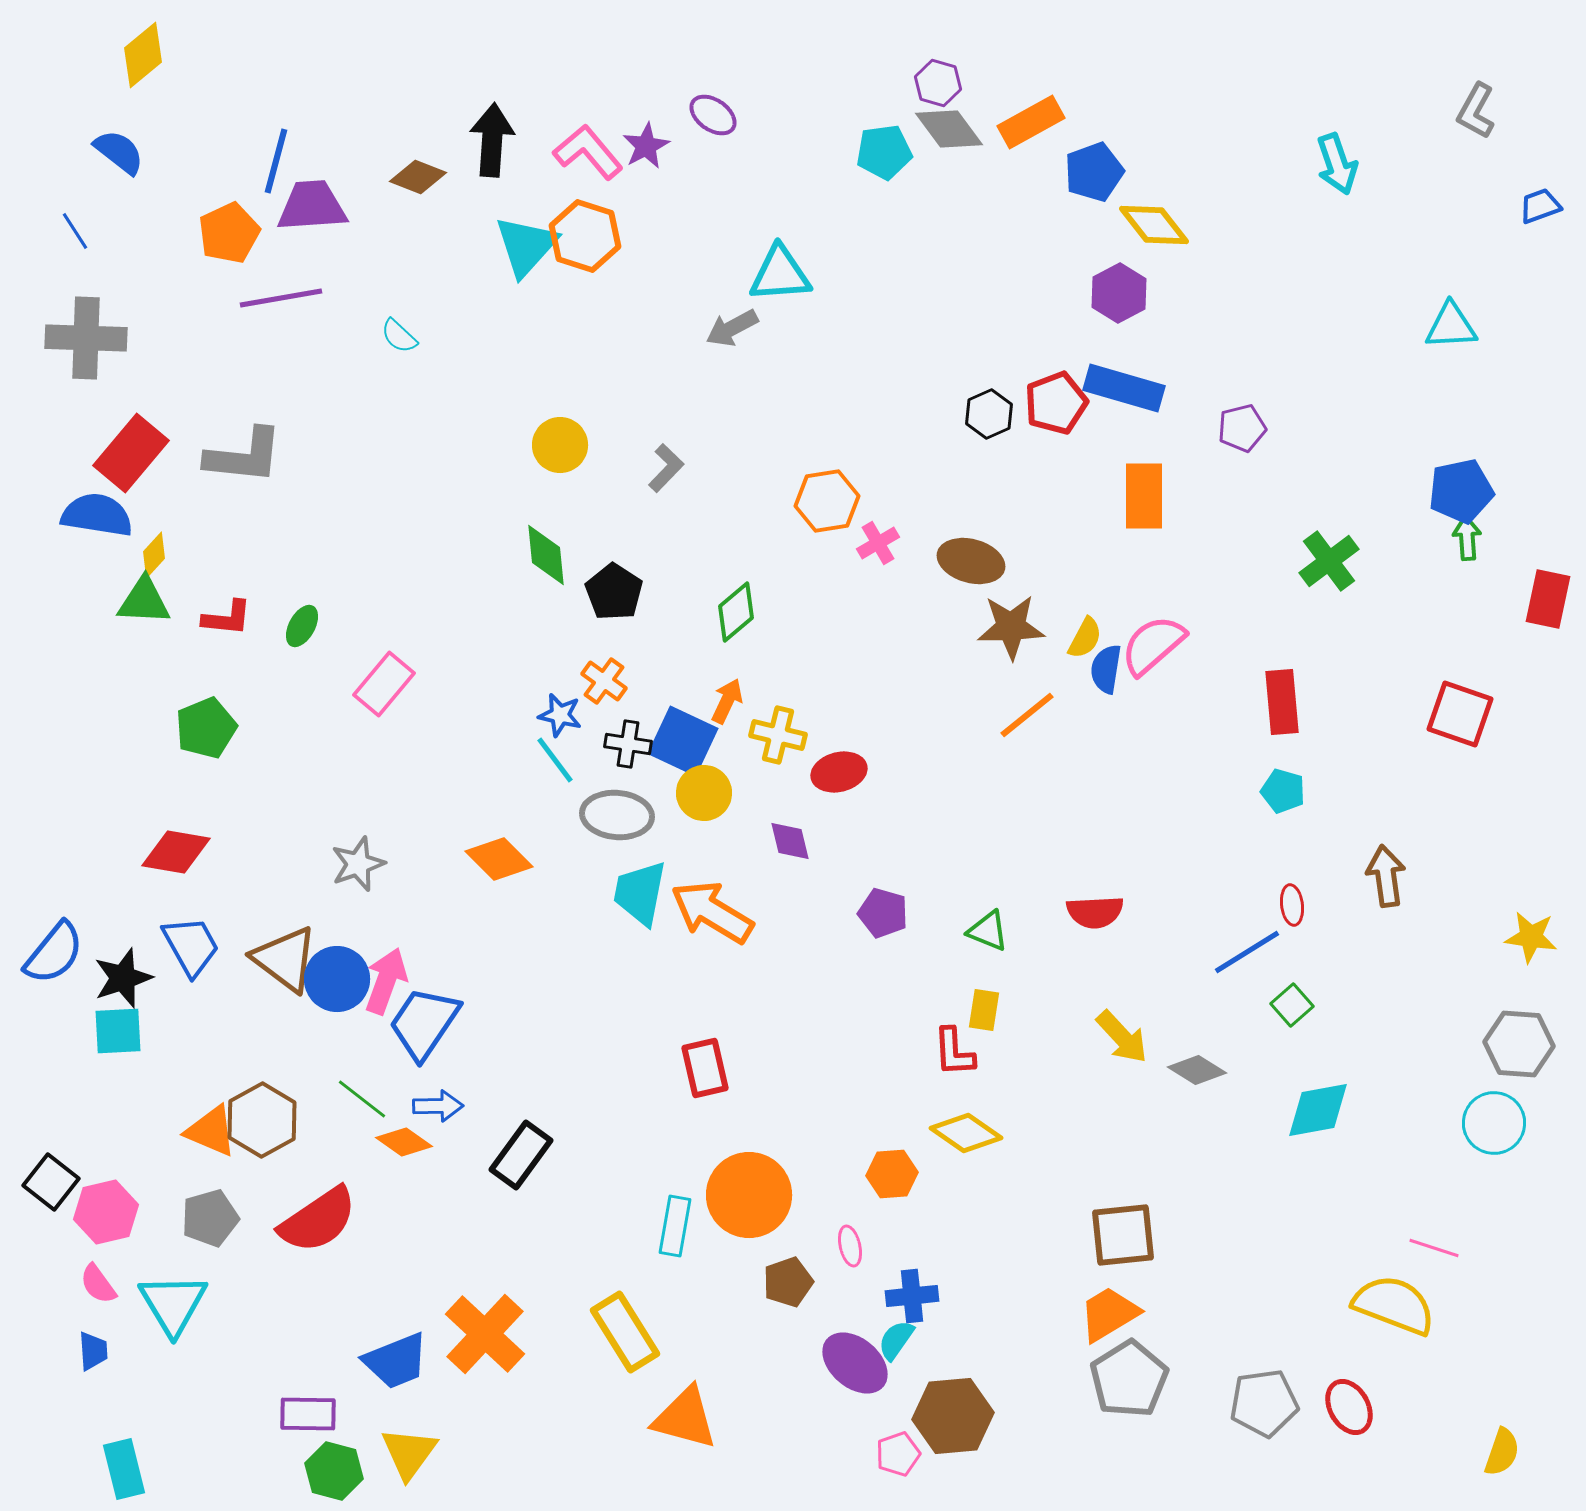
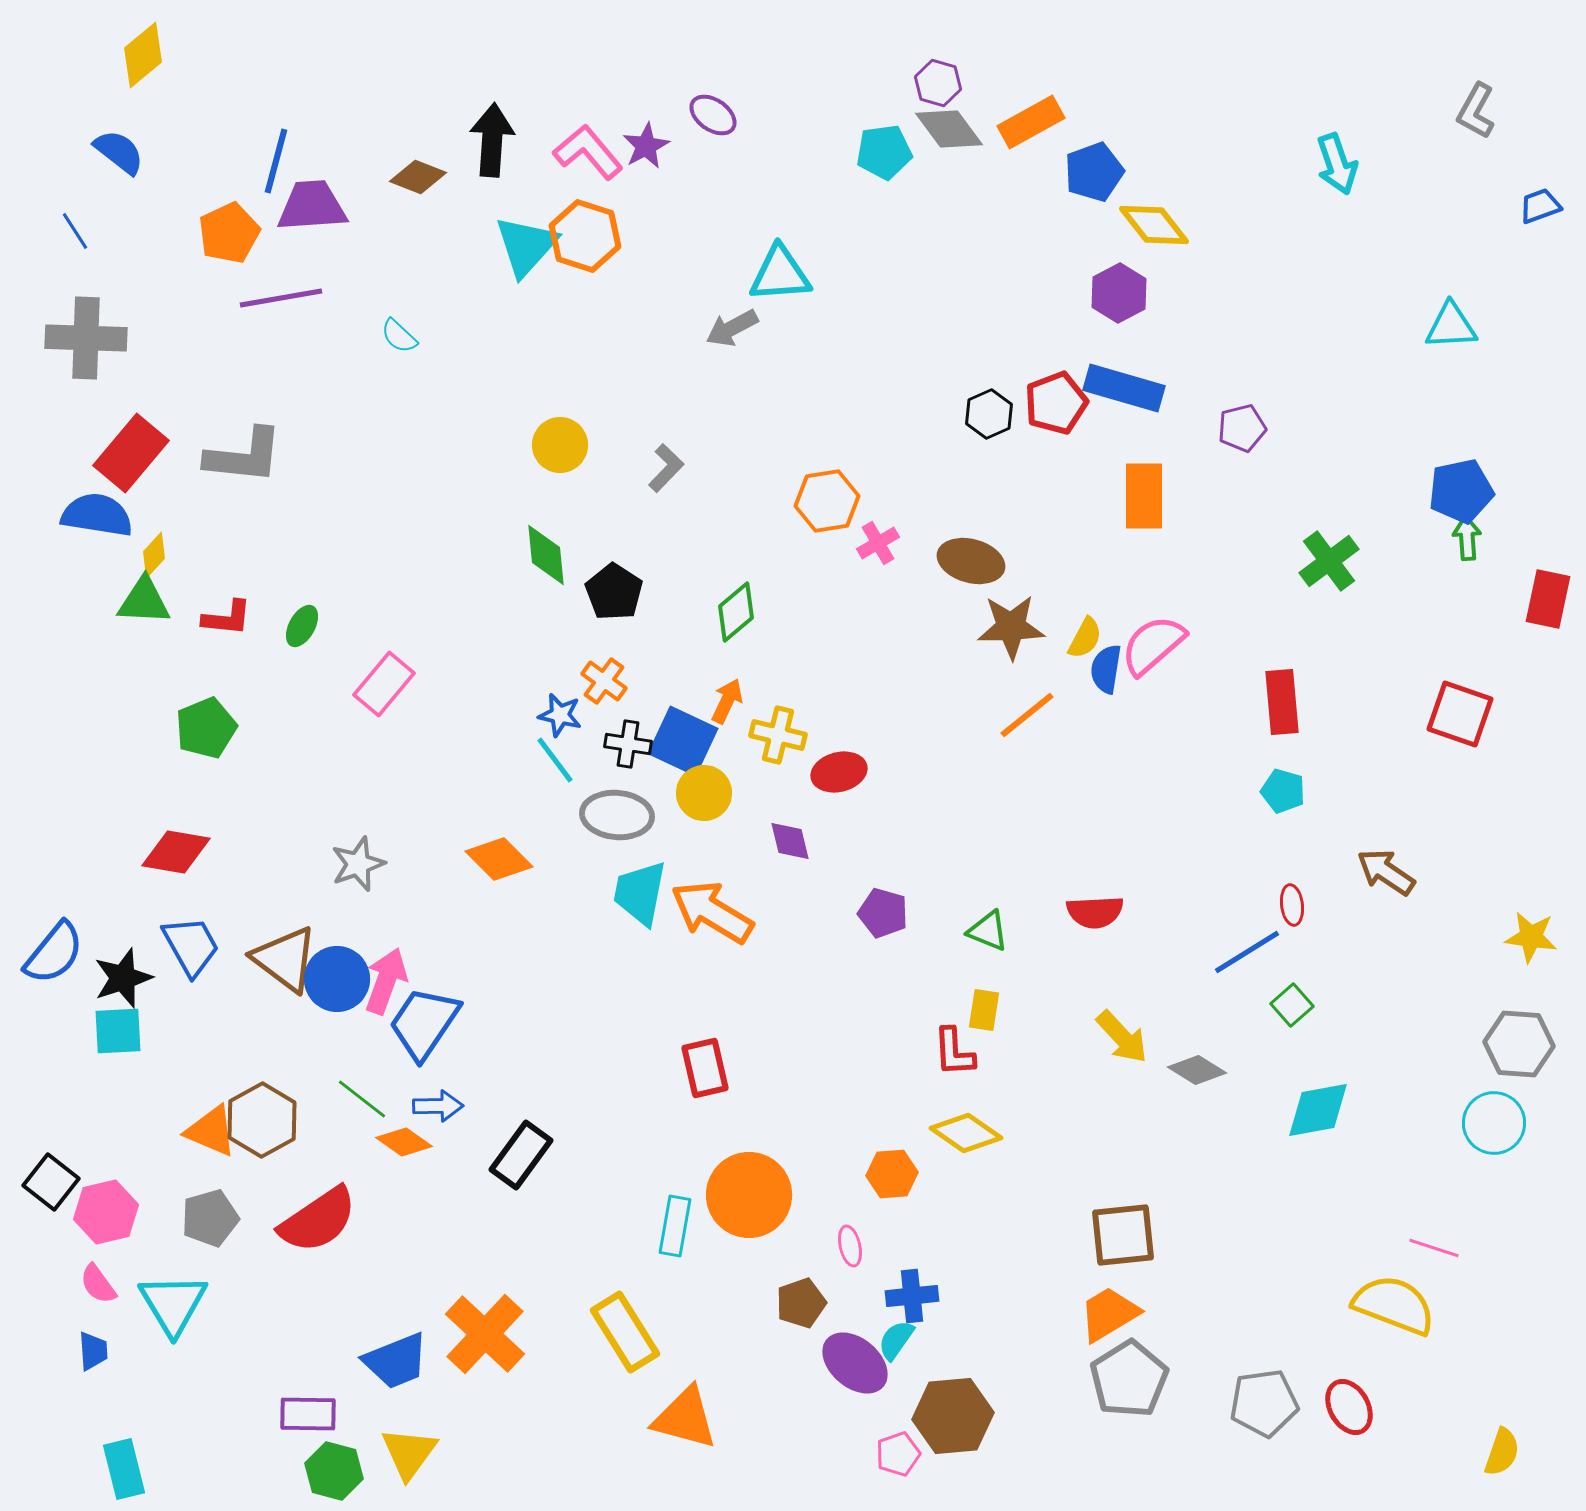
brown arrow at (1386, 876): moved 4 px up; rotated 48 degrees counterclockwise
brown pentagon at (788, 1282): moved 13 px right, 21 px down
